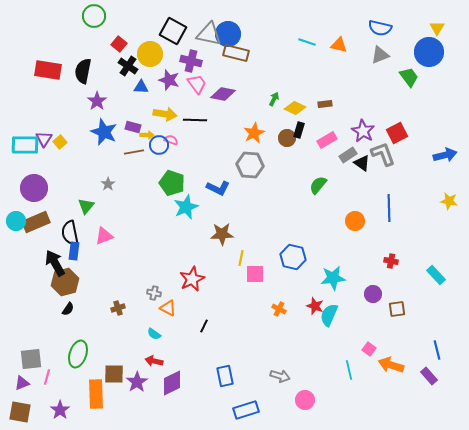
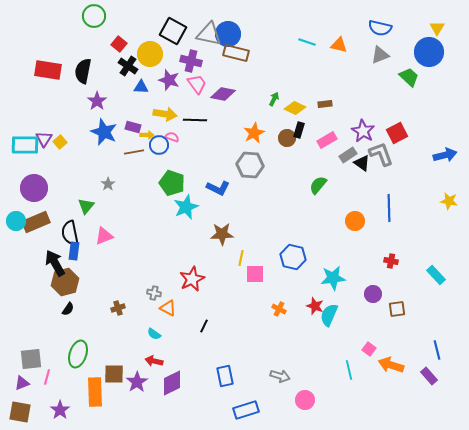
green trapezoid at (409, 77): rotated 10 degrees counterclockwise
pink semicircle at (171, 140): moved 1 px right, 3 px up
gray L-shape at (383, 154): moved 2 px left
orange rectangle at (96, 394): moved 1 px left, 2 px up
